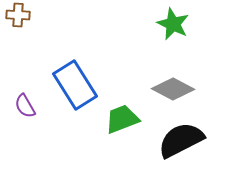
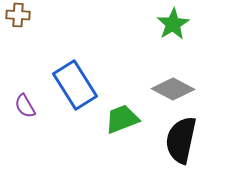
green star: rotated 16 degrees clockwise
black semicircle: rotated 51 degrees counterclockwise
